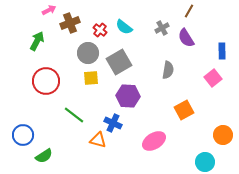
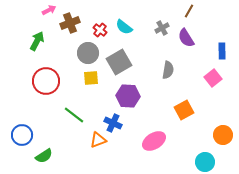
blue circle: moved 1 px left
orange triangle: rotated 36 degrees counterclockwise
